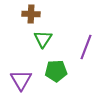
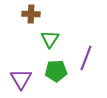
green triangle: moved 7 px right
purple line: moved 11 px down
purple triangle: moved 1 px up
